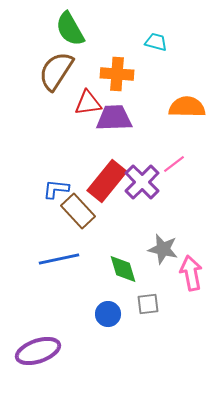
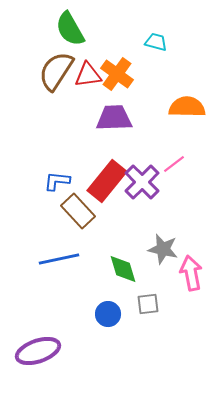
orange cross: rotated 32 degrees clockwise
red triangle: moved 28 px up
blue L-shape: moved 1 px right, 8 px up
